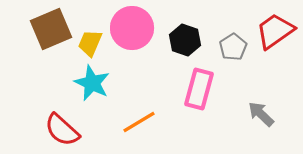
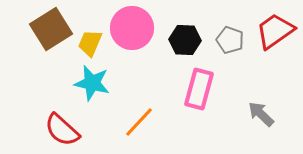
brown square: rotated 9 degrees counterclockwise
black hexagon: rotated 16 degrees counterclockwise
gray pentagon: moved 3 px left, 7 px up; rotated 20 degrees counterclockwise
cyan star: rotated 12 degrees counterclockwise
orange line: rotated 16 degrees counterclockwise
